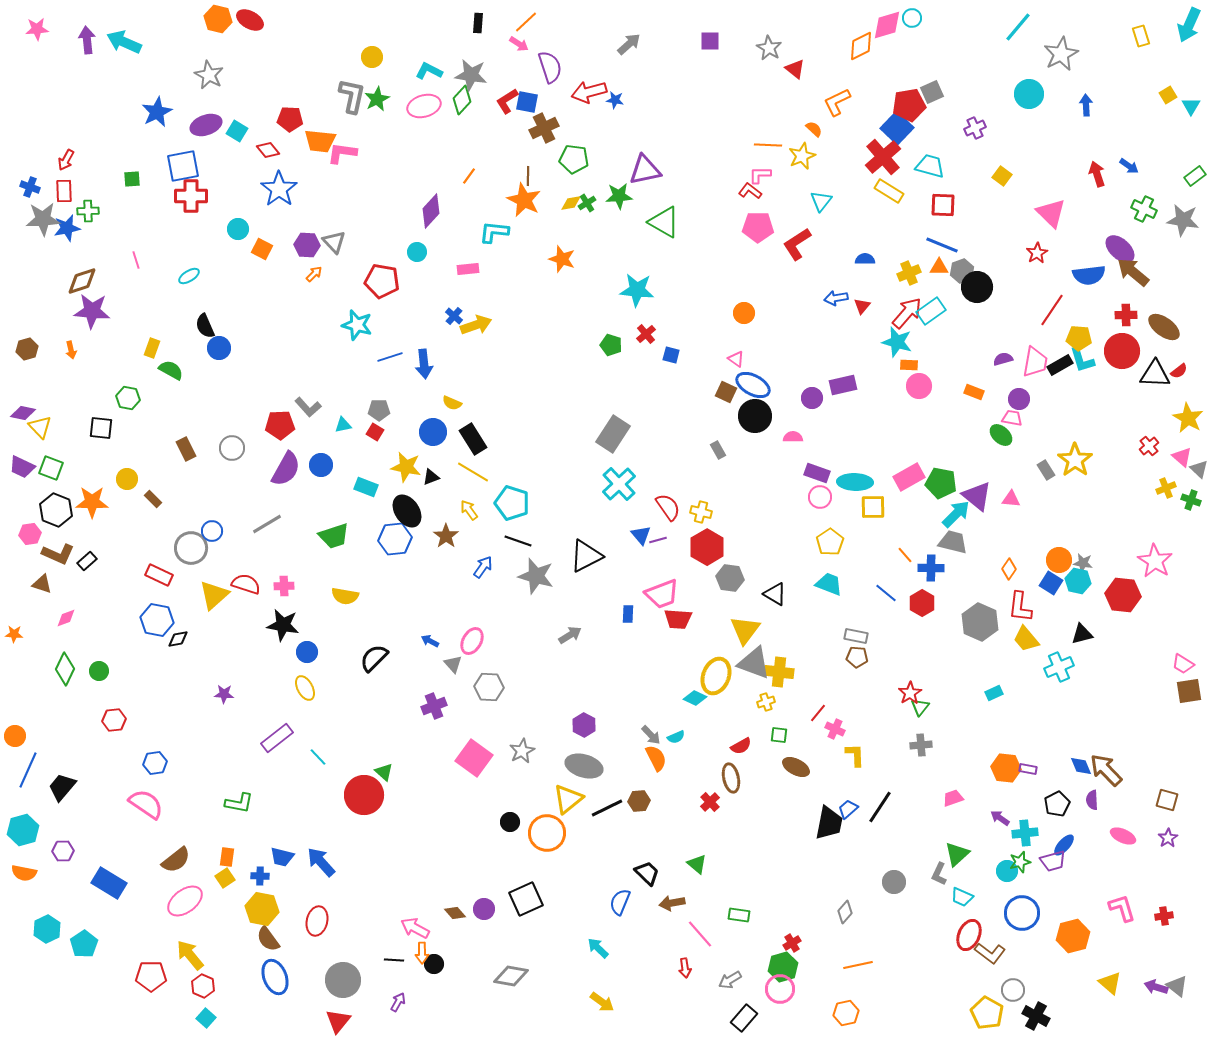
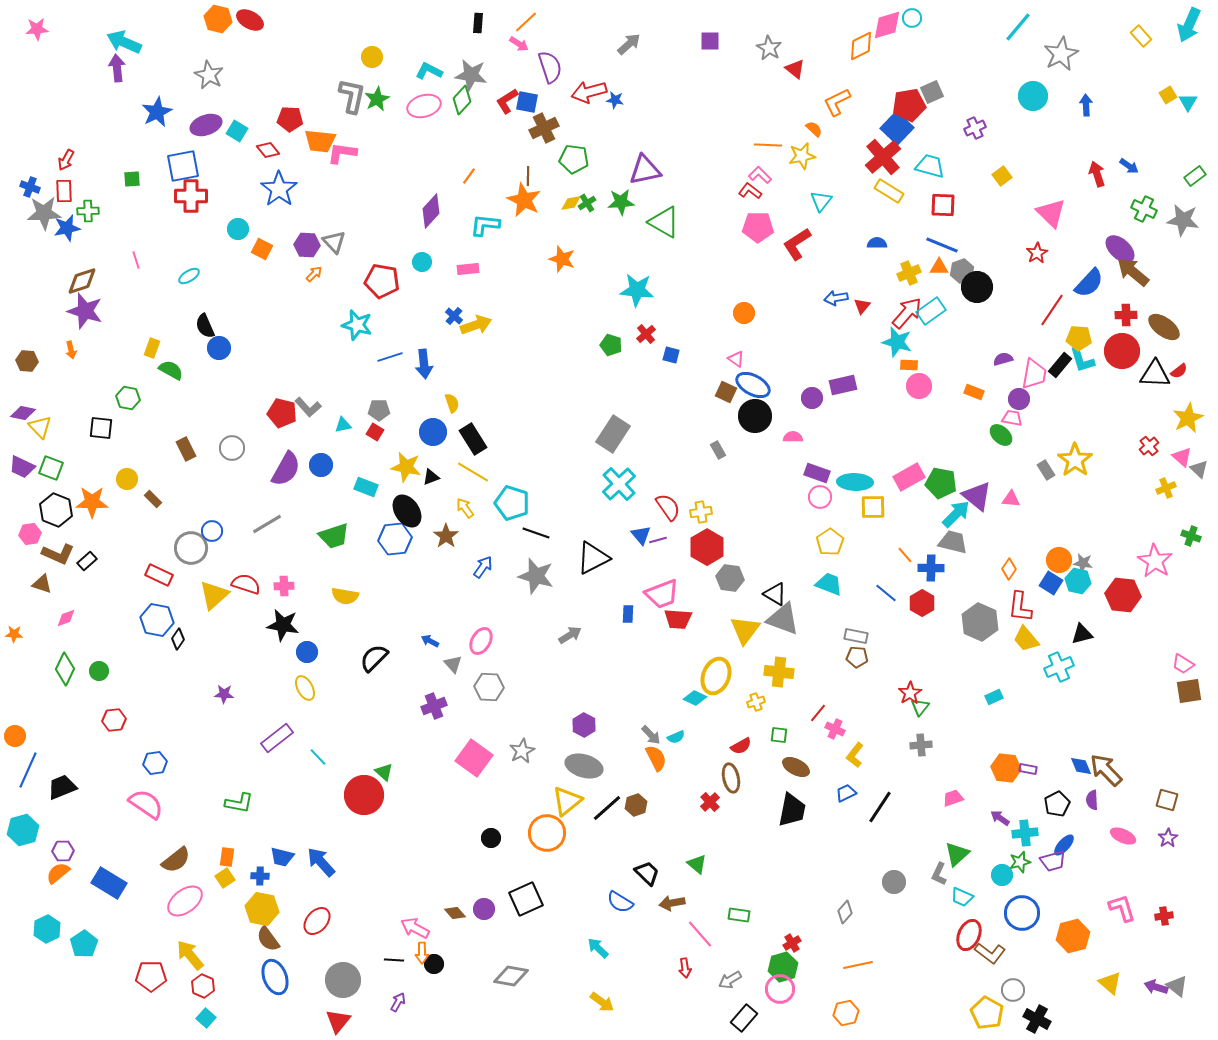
yellow rectangle at (1141, 36): rotated 25 degrees counterclockwise
purple arrow at (87, 40): moved 30 px right, 28 px down
cyan circle at (1029, 94): moved 4 px right, 2 px down
cyan triangle at (1191, 106): moved 3 px left, 4 px up
yellow star at (802, 156): rotated 12 degrees clockwise
pink L-shape at (760, 175): rotated 45 degrees clockwise
yellow square at (1002, 176): rotated 18 degrees clockwise
green star at (619, 196): moved 2 px right, 6 px down
gray star at (43, 219): moved 1 px right, 6 px up
cyan L-shape at (494, 232): moved 9 px left, 7 px up
cyan circle at (417, 252): moved 5 px right, 10 px down
blue semicircle at (865, 259): moved 12 px right, 16 px up
blue semicircle at (1089, 275): moved 8 px down; rotated 40 degrees counterclockwise
purple star at (92, 311): moved 7 px left; rotated 12 degrees clockwise
brown hexagon at (27, 349): moved 12 px down; rotated 20 degrees clockwise
pink trapezoid at (1035, 362): moved 1 px left, 12 px down
black rectangle at (1060, 365): rotated 20 degrees counterclockwise
yellow semicircle at (452, 403): rotated 132 degrees counterclockwise
yellow star at (1188, 418): rotated 16 degrees clockwise
red pentagon at (280, 425): moved 2 px right, 12 px up; rotated 16 degrees clockwise
green cross at (1191, 500): moved 36 px down
yellow arrow at (469, 510): moved 4 px left, 2 px up
yellow cross at (701, 512): rotated 25 degrees counterclockwise
black line at (518, 541): moved 18 px right, 8 px up
black triangle at (586, 556): moved 7 px right, 2 px down
black diamond at (178, 639): rotated 45 degrees counterclockwise
pink ellipse at (472, 641): moved 9 px right
gray triangle at (754, 663): moved 29 px right, 44 px up
cyan rectangle at (994, 693): moved 4 px down
yellow cross at (766, 702): moved 10 px left
yellow L-shape at (855, 755): rotated 140 degrees counterclockwise
black trapezoid at (62, 787): rotated 28 degrees clockwise
yellow triangle at (568, 799): moved 1 px left, 2 px down
brown hexagon at (639, 801): moved 3 px left, 4 px down; rotated 15 degrees counterclockwise
black line at (607, 808): rotated 16 degrees counterclockwise
blue trapezoid at (848, 809): moved 2 px left, 16 px up; rotated 15 degrees clockwise
black circle at (510, 822): moved 19 px left, 16 px down
black trapezoid at (829, 823): moved 37 px left, 13 px up
cyan circle at (1007, 871): moved 5 px left, 4 px down
orange semicircle at (24, 873): moved 34 px right; rotated 130 degrees clockwise
blue semicircle at (620, 902): rotated 80 degrees counterclockwise
red ellipse at (317, 921): rotated 28 degrees clockwise
black cross at (1036, 1016): moved 1 px right, 3 px down
